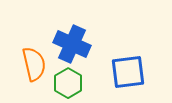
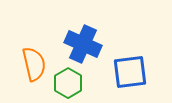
blue cross: moved 11 px right
blue square: moved 2 px right
